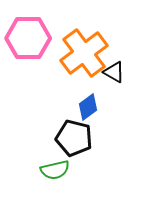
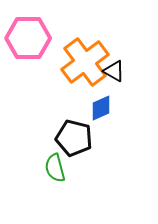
orange cross: moved 1 px right, 9 px down
black triangle: moved 1 px up
blue diamond: moved 13 px right, 1 px down; rotated 12 degrees clockwise
green semicircle: moved 2 px up; rotated 88 degrees clockwise
